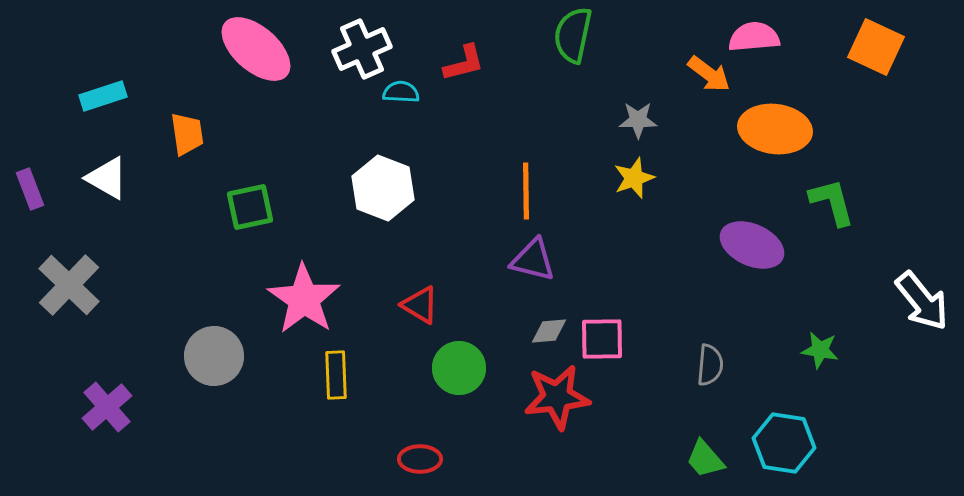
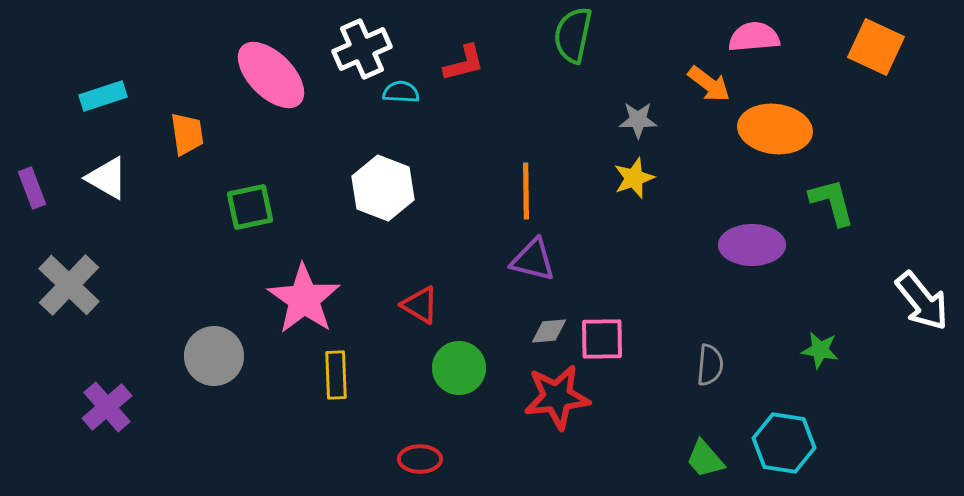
pink ellipse: moved 15 px right, 26 px down; rotated 4 degrees clockwise
orange arrow: moved 10 px down
purple rectangle: moved 2 px right, 1 px up
purple ellipse: rotated 24 degrees counterclockwise
